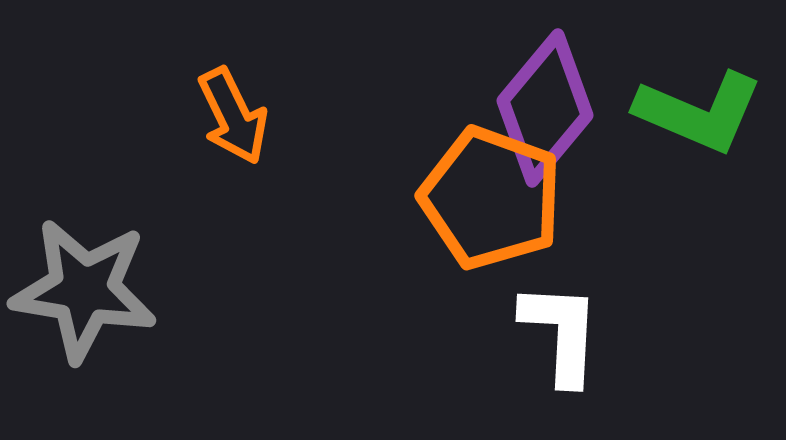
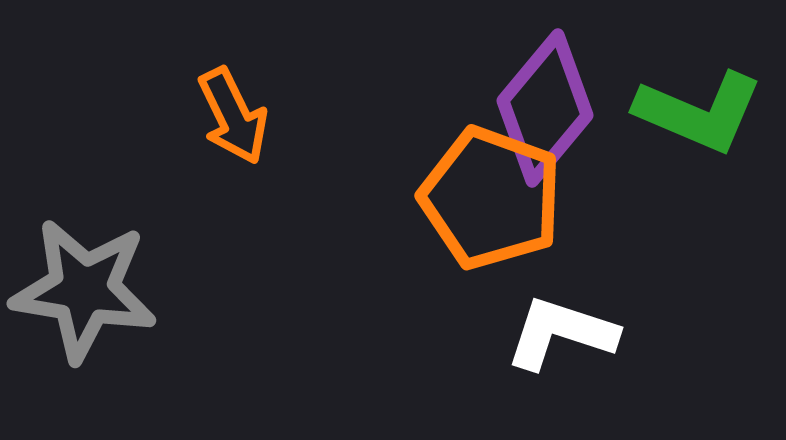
white L-shape: rotated 75 degrees counterclockwise
